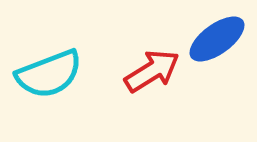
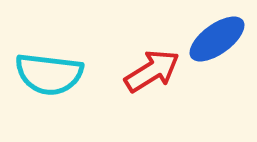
cyan semicircle: rotated 28 degrees clockwise
